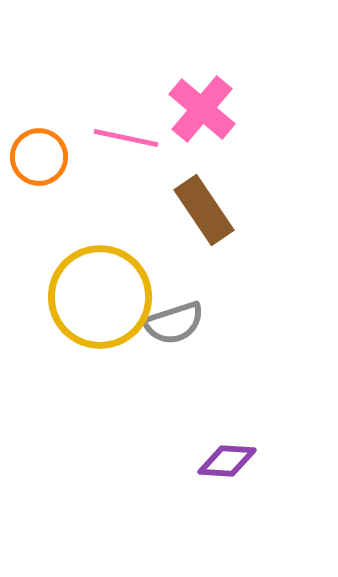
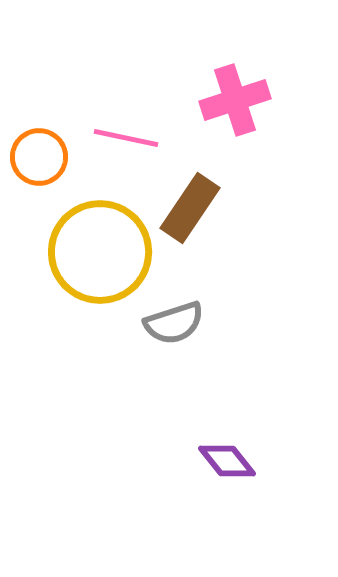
pink cross: moved 33 px right, 9 px up; rotated 32 degrees clockwise
brown rectangle: moved 14 px left, 2 px up; rotated 68 degrees clockwise
yellow circle: moved 45 px up
purple diamond: rotated 48 degrees clockwise
